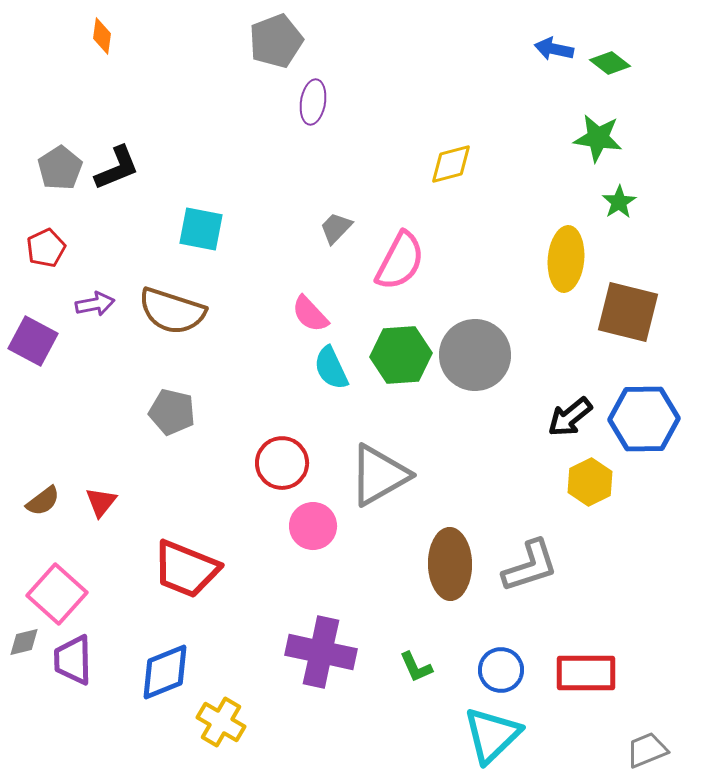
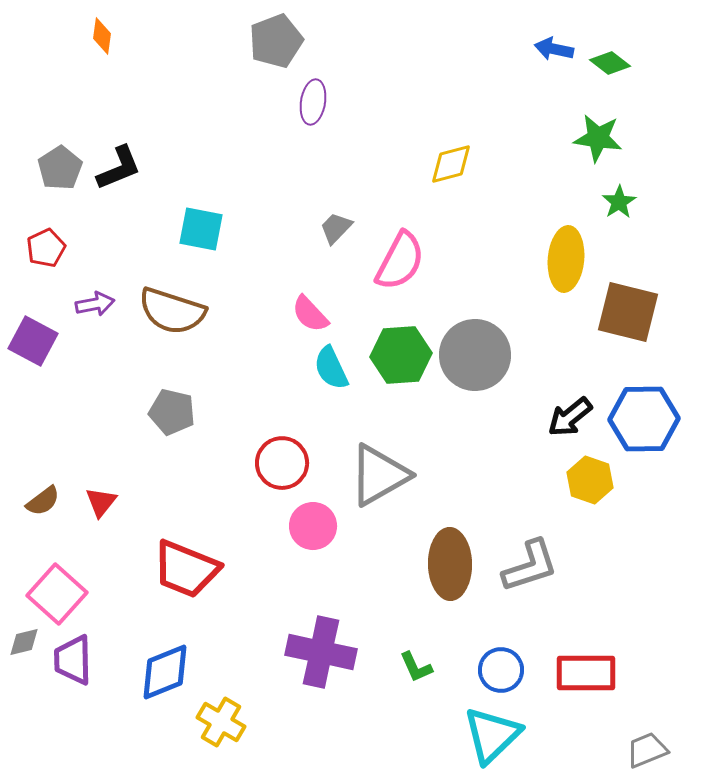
black L-shape at (117, 168): moved 2 px right
yellow hexagon at (590, 482): moved 2 px up; rotated 15 degrees counterclockwise
